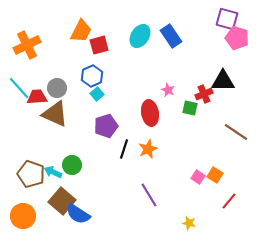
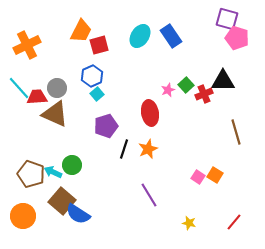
pink star: rotated 24 degrees clockwise
green square: moved 4 px left, 23 px up; rotated 35 degrees clockwise
brown line: rotated 40 degrees clockwise
red line: moved 5 px right, 21 px down
